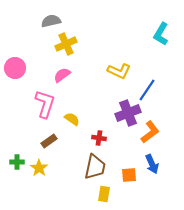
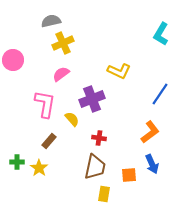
yellow cross: moved 3 px left, 1 px up
pink circle: moved 2 px left, 8 px up
pink semicircle: moved 1 px left, 1 px up
blue line: moved 13 px right, 4 px down
pink L-shape: rotated 8 degrees counterclockwise
purple cross: moved 36 px left, 14 px up
yellow semicircle: rotated 14 degrees clockwise
brown rectangle: rotated 14 degrees counterclockwise
